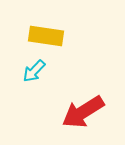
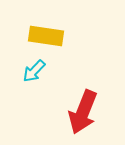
red arrow: rotated 36 degrees counterclockwise
